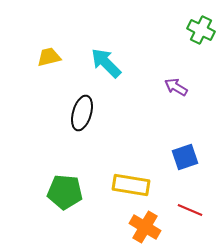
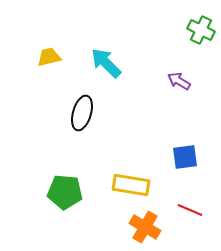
purple arrow: moved 3 px right, 6 px up
blue square: rotated 12 degrees clockwise
